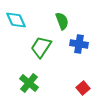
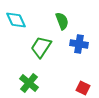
red square: rotated 24 degrees counterclockwise
